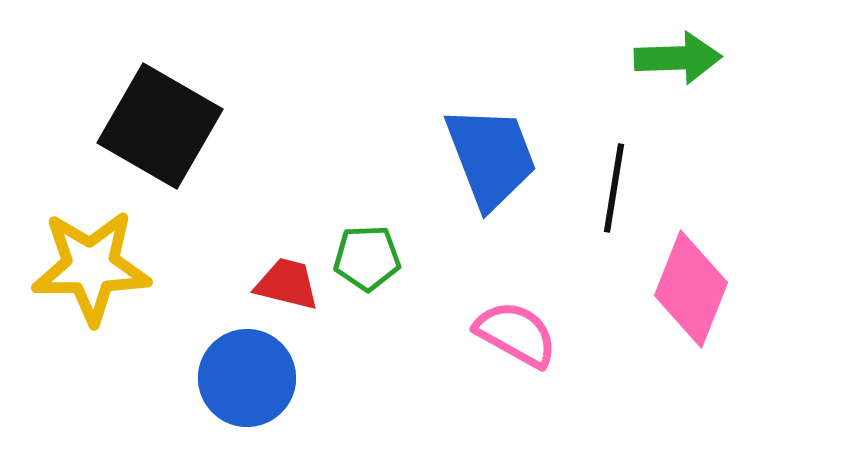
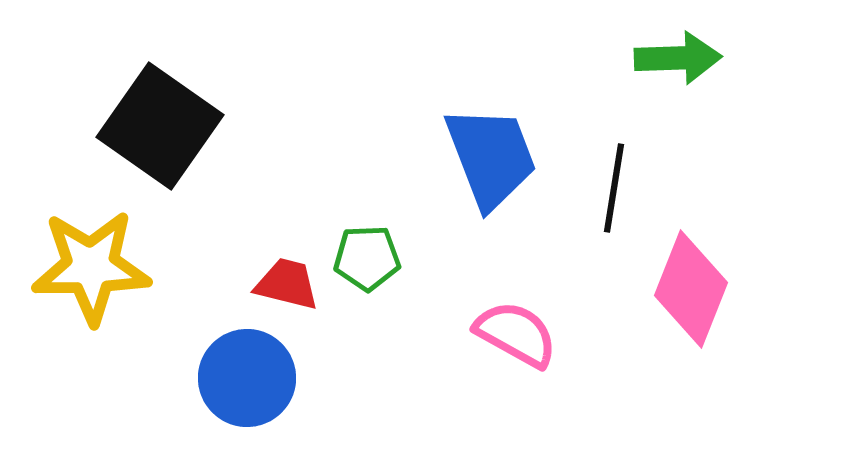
black square: rotated 5 degrees clockwise
